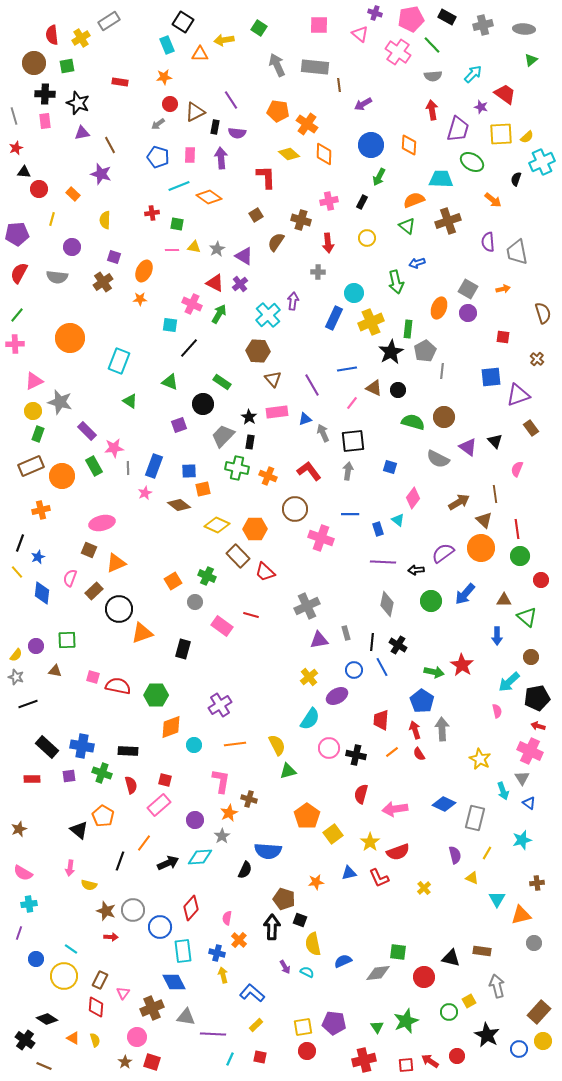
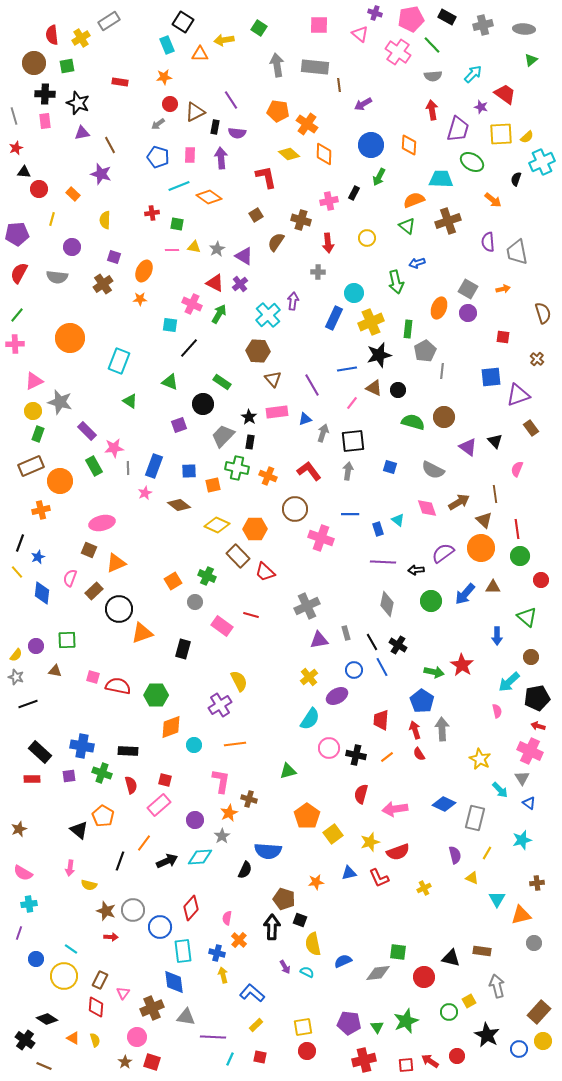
gray arrow at (277, 65): rotated 15 degrees clockwise
red L-shape at (266, 177): rotated 10 degrees counterclockwise
black rectangle at (362, 202): moved 8 px left, 9 px up
brown cross at (103, 282): moved 2 px down
black star at (391, 352): moved 12 px left, 3 px down; rotated 15 degrees clockwise
gray arrow at (323, 433): rotated 42 degrees clockwise
gray semicircle at (438, 459): moved 5 px left, 11 px down
orange circle at (62, 476): moved 2 px left, 5 px down
orange square at (203, 489): moved 10 px right, 4 px up
pink diamond at (413, 498): moved 14 px right, 10 px down; rotated 55 degrees counterclockwise
brown triangle at (504, 600): moved 11 px left, 13 px up
black line at (372, 642): rotated 36 degrees counterclockwise
yellow semicircle at (277, 745): moved 38 px left, 64 px up
black rectangle at (47, 747): moved 7 px left, 5 px down
orange line at (392, 752): moved 5 px left, 5 px down
cyan arrow at (503, 791): moved 3 px left, 1 px up; rotated 24 degrees counterclockwise
yellow star at (370, 842): rotated 18 degrees clockwise
black arrow at (168, 863): moved 1 px left, 2 px up
yellow cross at (424, 888): rotated 16 degrees clockwise
blue diamond at (174, 982): rotated 20 degrees clockwise
purple pentagon at (334, 1023): moved 15 px right
purple line at (213, 1034): moved 3 px down
